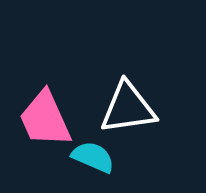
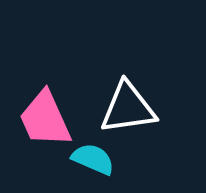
cyan semicircle: moved 2 px down
